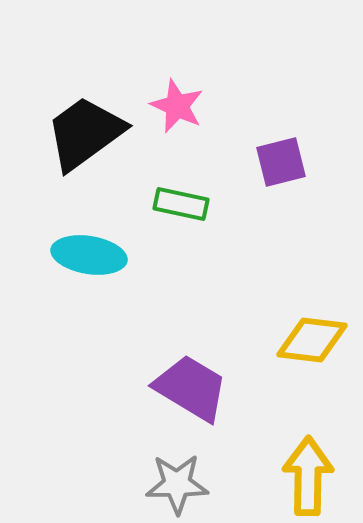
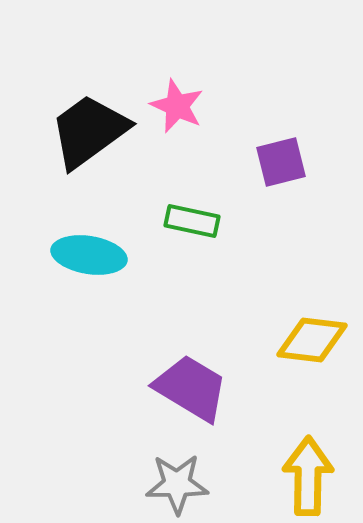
black trapezoid: moved 4 px right, 2 px up
green rectangle: moved 11 px right, 17 px down
